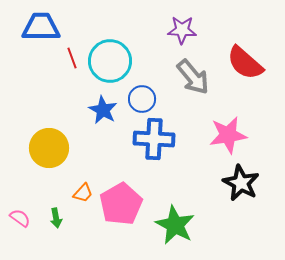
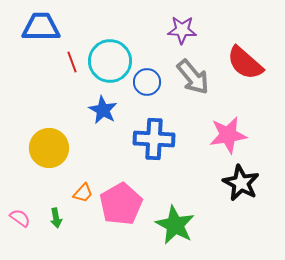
red line: moved 4 px down
blue circle: moved 5 px right, 17 px up
